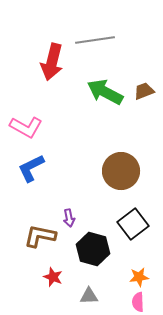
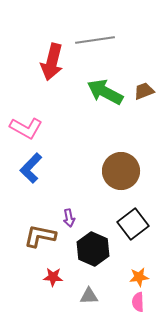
pink L-shape: moved 1 px down
blue L-shape: rotated 20 degrees counterclockwise
black hexagon: rotated 8 degrees clockwise
red star: rotated 18 degrees counterclockwise
